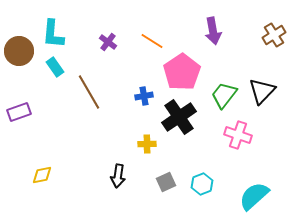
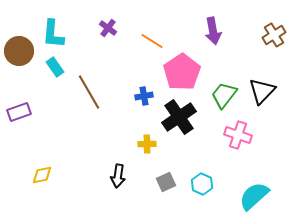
purple cross: moved 14 px up
cyan hexagon: rotated 15 degrees counterclockwise
